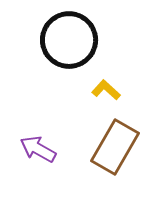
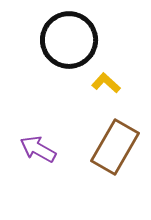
yellow L-shape: moved 7 px up
